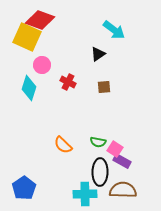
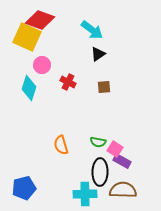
cyan arrow: moved 22 px left
orange semicircle: moved 2 px left; rotated 30 degrees clockwise
blue pentagon: rotated 20 degrees clockwise
